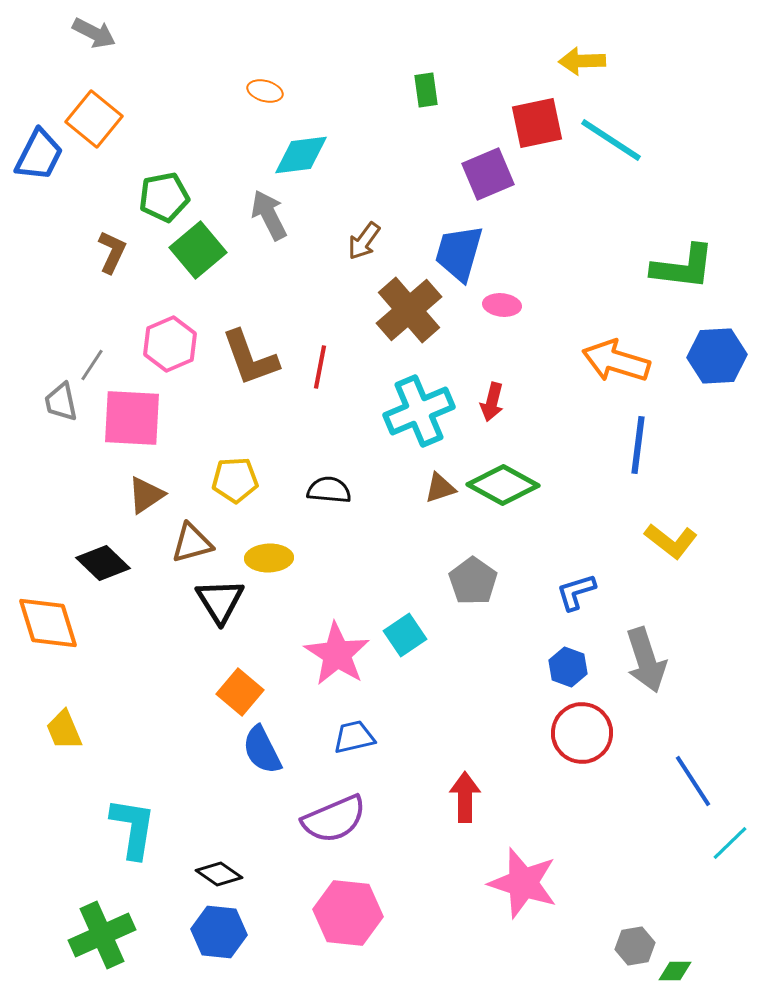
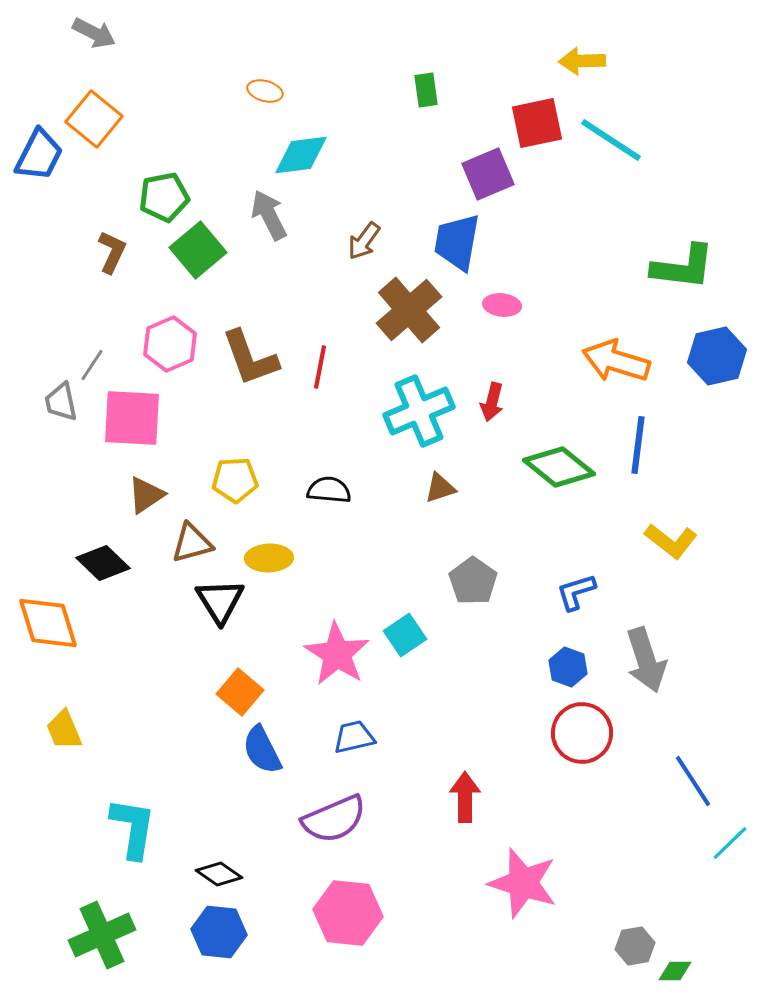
blue trapezoid at (459, 253): moved 2 px left, 11 px up; rotated 6 degrees counterclockwise
blue hexagon at (717, 356): rotated 10 degrees counterclockwise
green diamond at (503, 485): moved 56 px right, 18 px up; rotated 10 degrees clockwise
